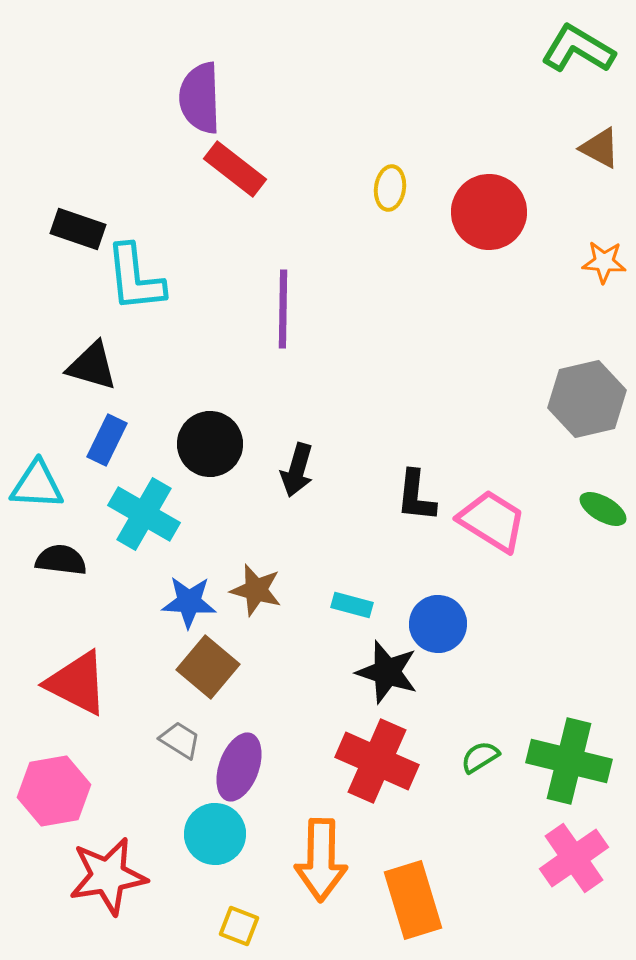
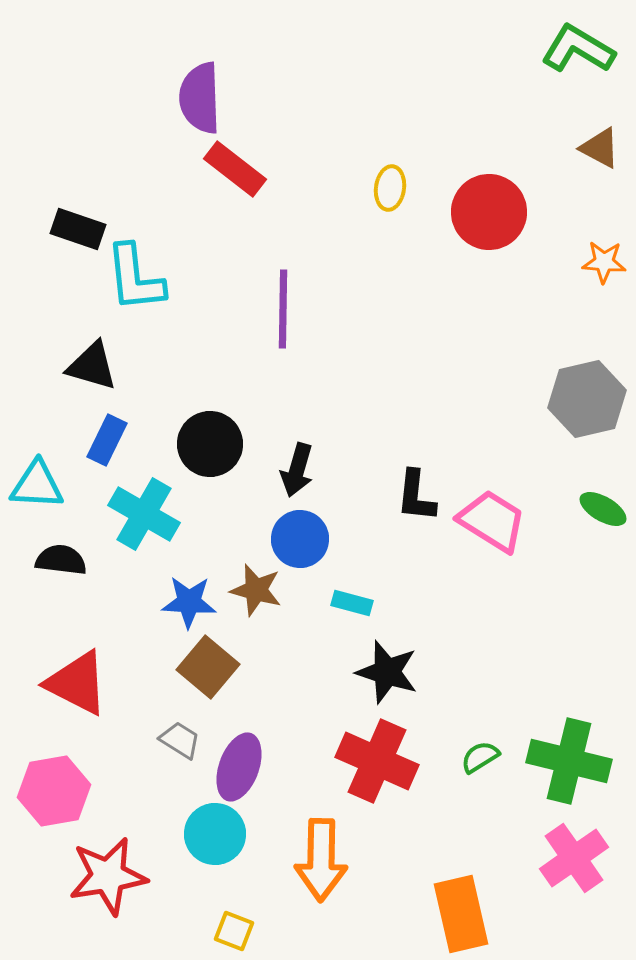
cyan rectangle: moved 2 px up
blue circle: moved 138 px left, 85 px up
orange rectangle: moved 48 px right, 14 px down; rotated 4 degrees clockwise
yellow square: moved 5 px left, 5 px down
